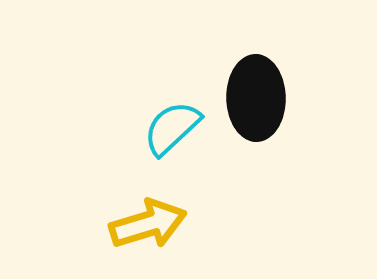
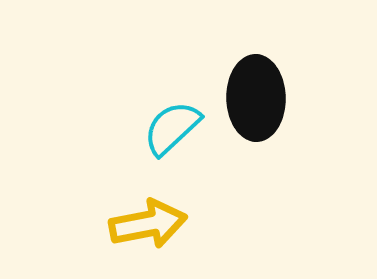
yellow arrow: rotated 6 degrees clockwise
